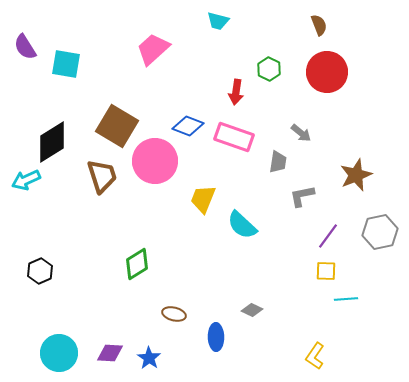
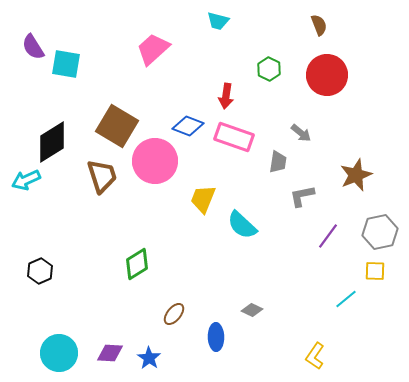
purple semicircle: moved 8 px right
red circle: moved 3 px down
red arrow: moved 10 px left, 4 px down
yellow square: moved 49 px right
cyan line: rotated 35 degrees counterclockwise
brown ellipse: rotated 65 degrees counterclockwise
